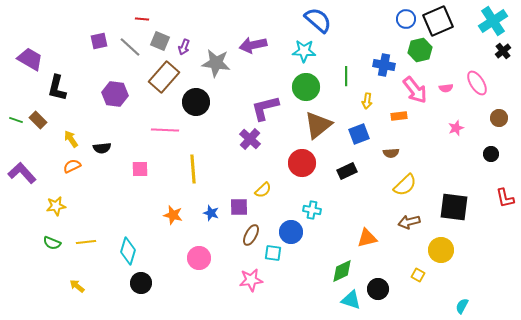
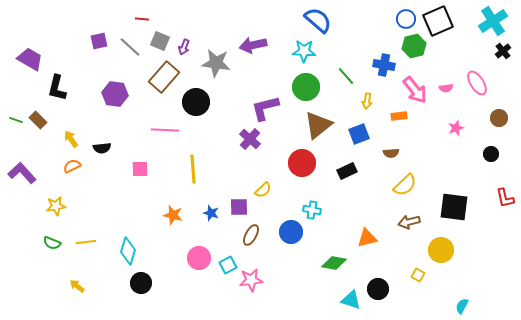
green hexagon at (420, 50): moved 6 px left, 4 px up
green line at (346, 76): rotated 42 degrees counterclockwise
cyan square at (273, 253): moved 45 px left, 12 px down; rotated 36 degrees counterclockwise
green diamond at (342, 271): moved 8 px left, 8 px up; rotated 35 degrees clockwise
